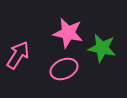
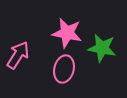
pink star: moved 1 px left
pink ellipse: rotated 52 degrees counterclockwise
